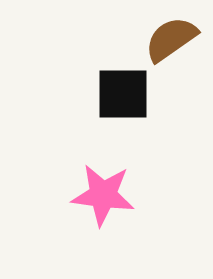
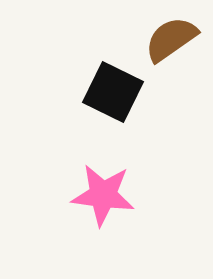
black square: moved 10 px left, 2 px up; rotated 26 degrees clockwise
